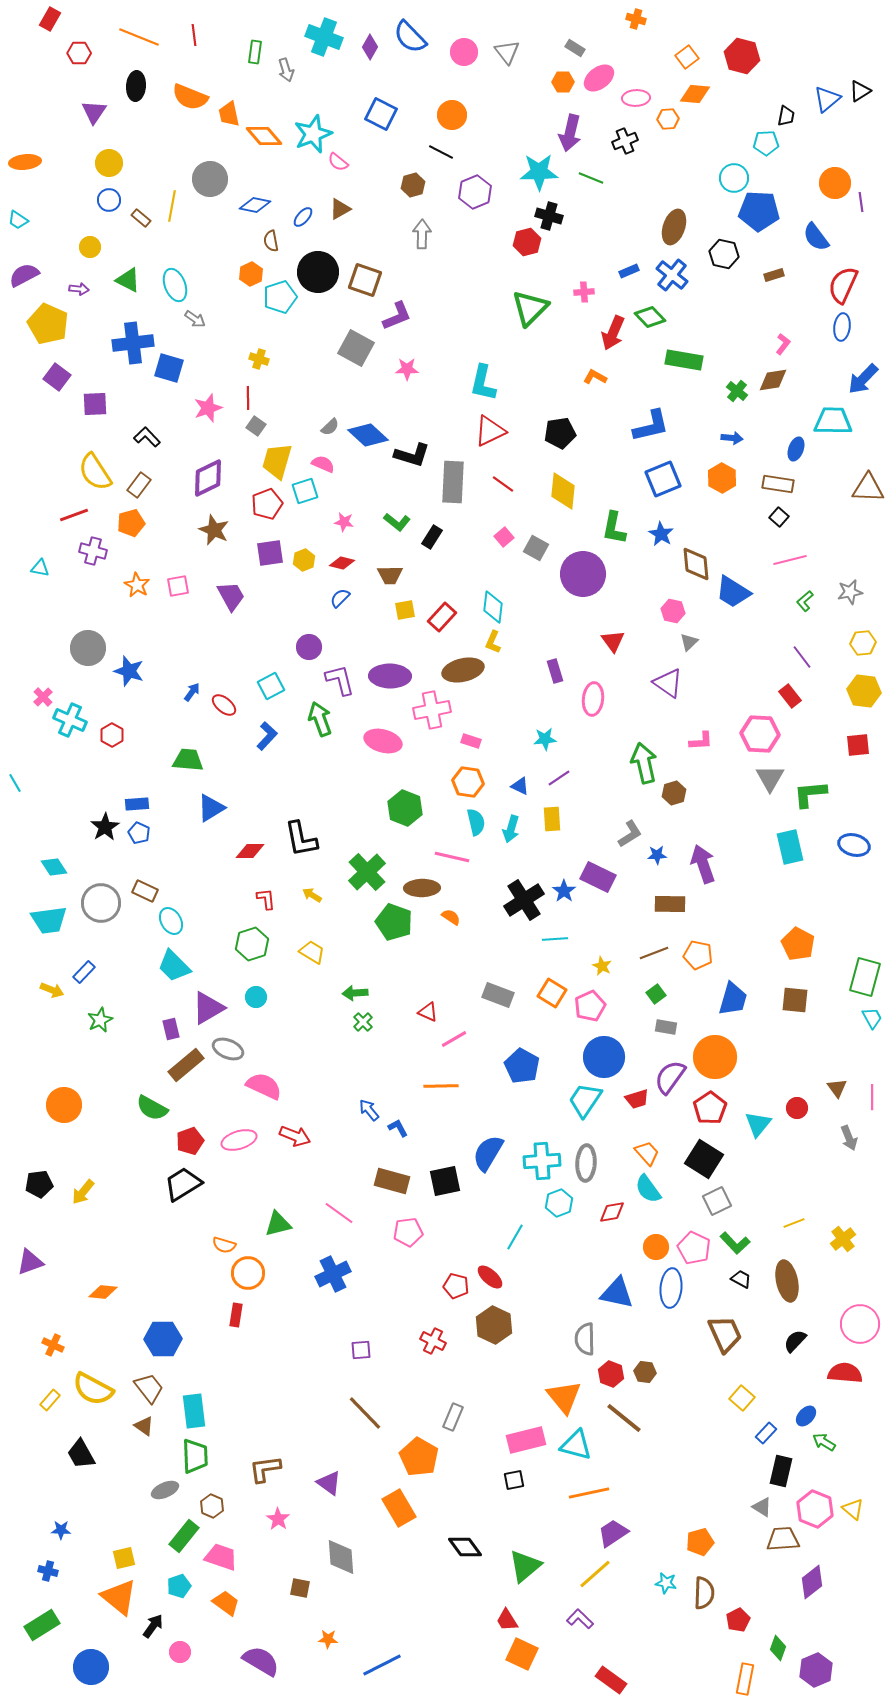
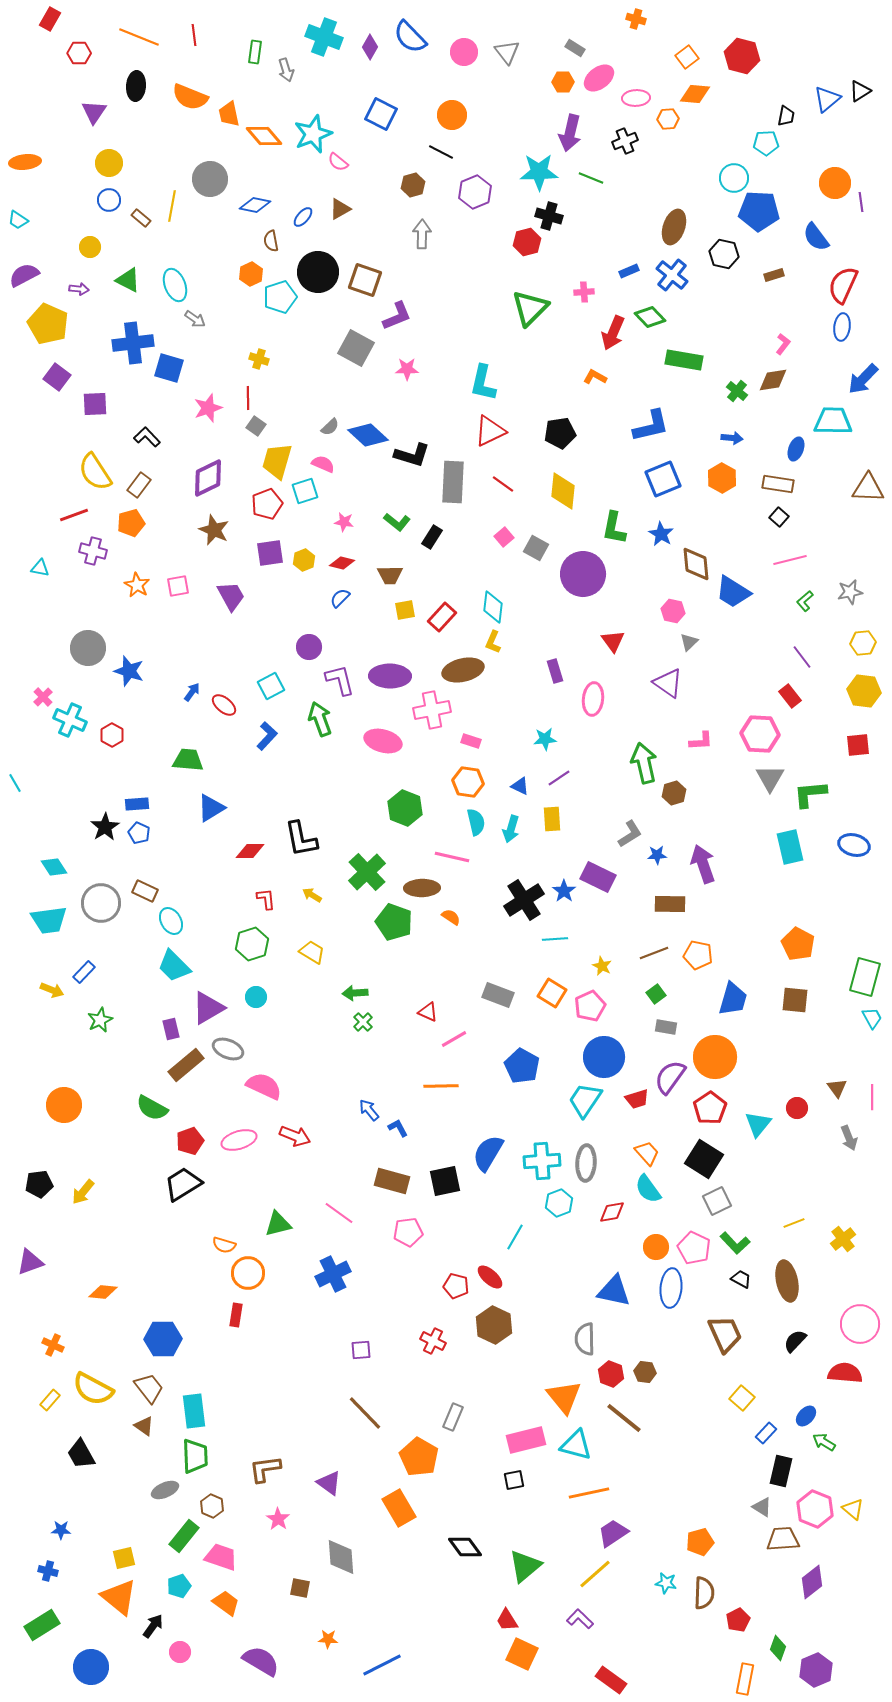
blue triangle at (617, 1293): moved 3 px left, 2 px up
